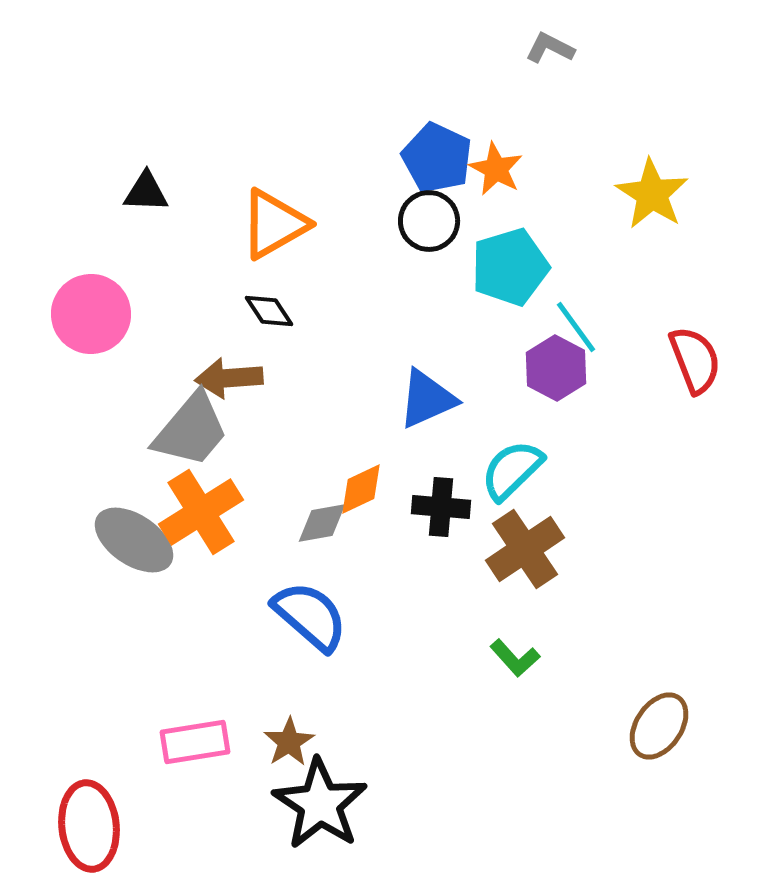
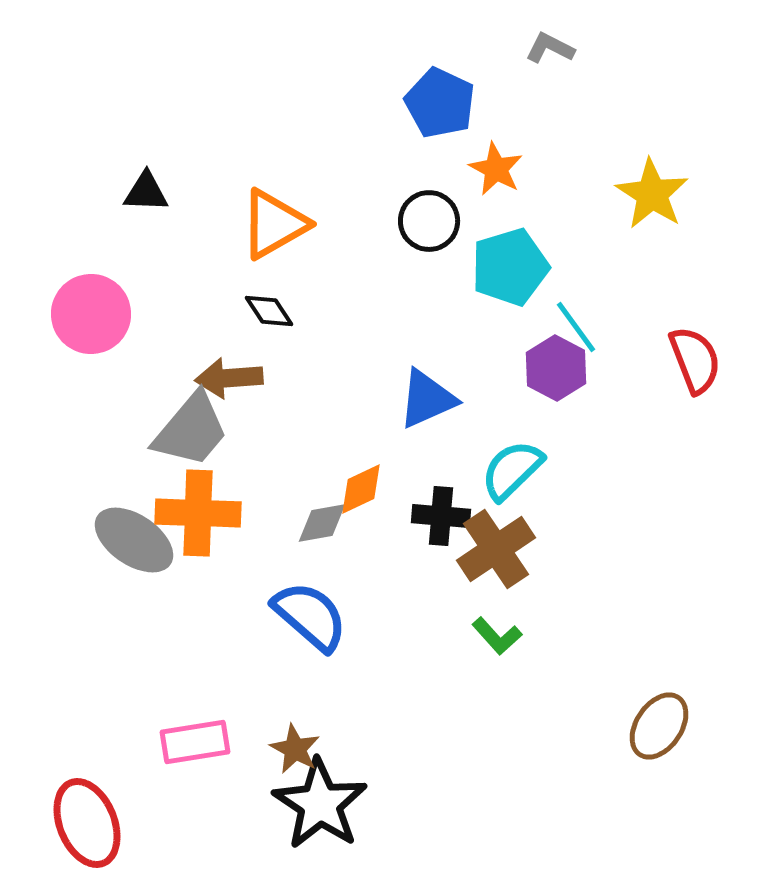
blue pentagon: moved 3 px right, 55 px up
black cross: moved 9 px down
orange cross: moved 3 px left, 1 px down; rotated 34 degrees clockwise
brown cross: moved 29 px left
green L-shape: moved 18 px left, 22 px up
brown star: moved 6 px right, 7 px down; rotated 12 degrees counterclockwise
red ellipse: moved 2 px left, 3 px up; rotated 16 degrees counterclockwise
